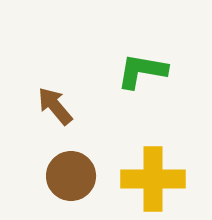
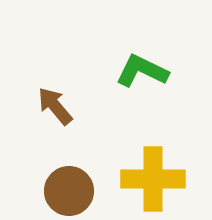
green L-shape: rotated 16 degrees clockwise
brown circle: moved 2 px left, 15 px down
